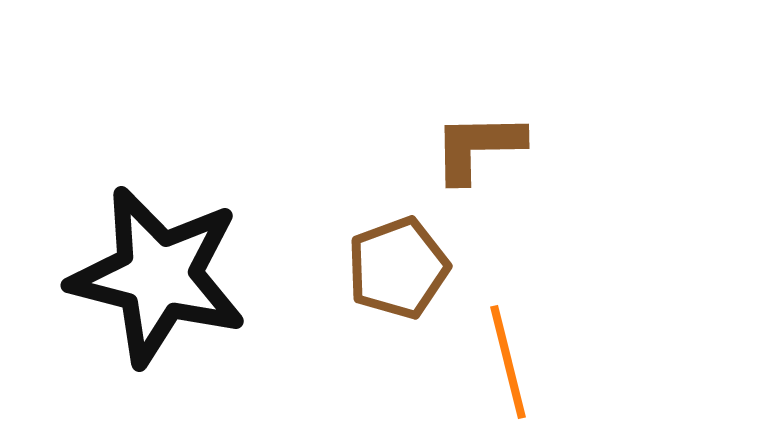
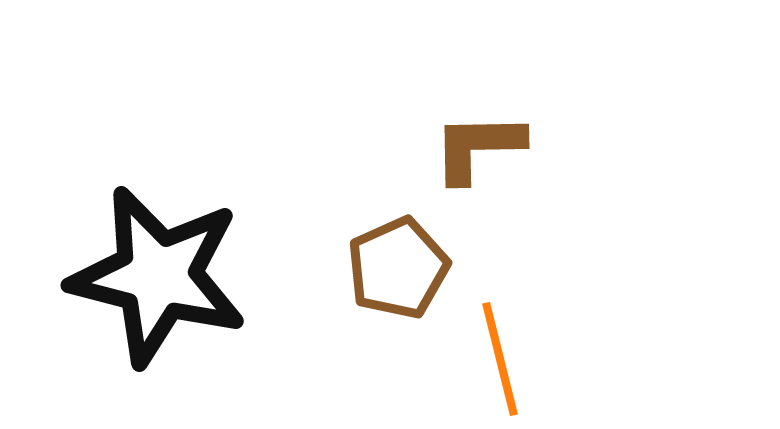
brown pentagon: rotated 4 degrees counterclockwise
orange line: moved 8 px left, 3 px up
